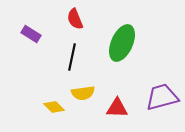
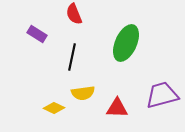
red semicircle: moved 1 px left, 5 px up
purple rectangle: moved 6 px right
green ellipse: moved 4 px right
purple trapezoid: moved 2 px up
yellow diamond: moved 1 px down; rotated 20 degrees counterclockwise
